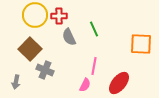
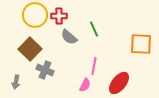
gray semicircle: rotated 24 degrees counterclockwise
